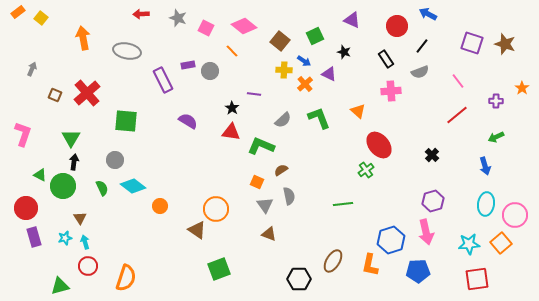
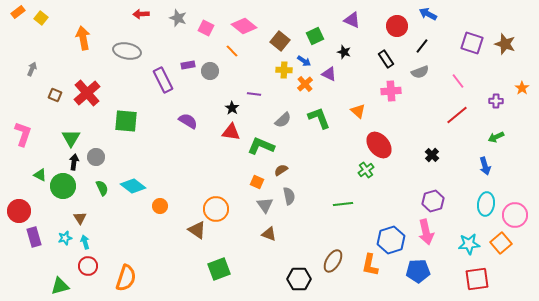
gray circle at (115, 160): moved 19 px left, 3 px up
red circle at (26, 208): moved 7 px left, 3 px down
